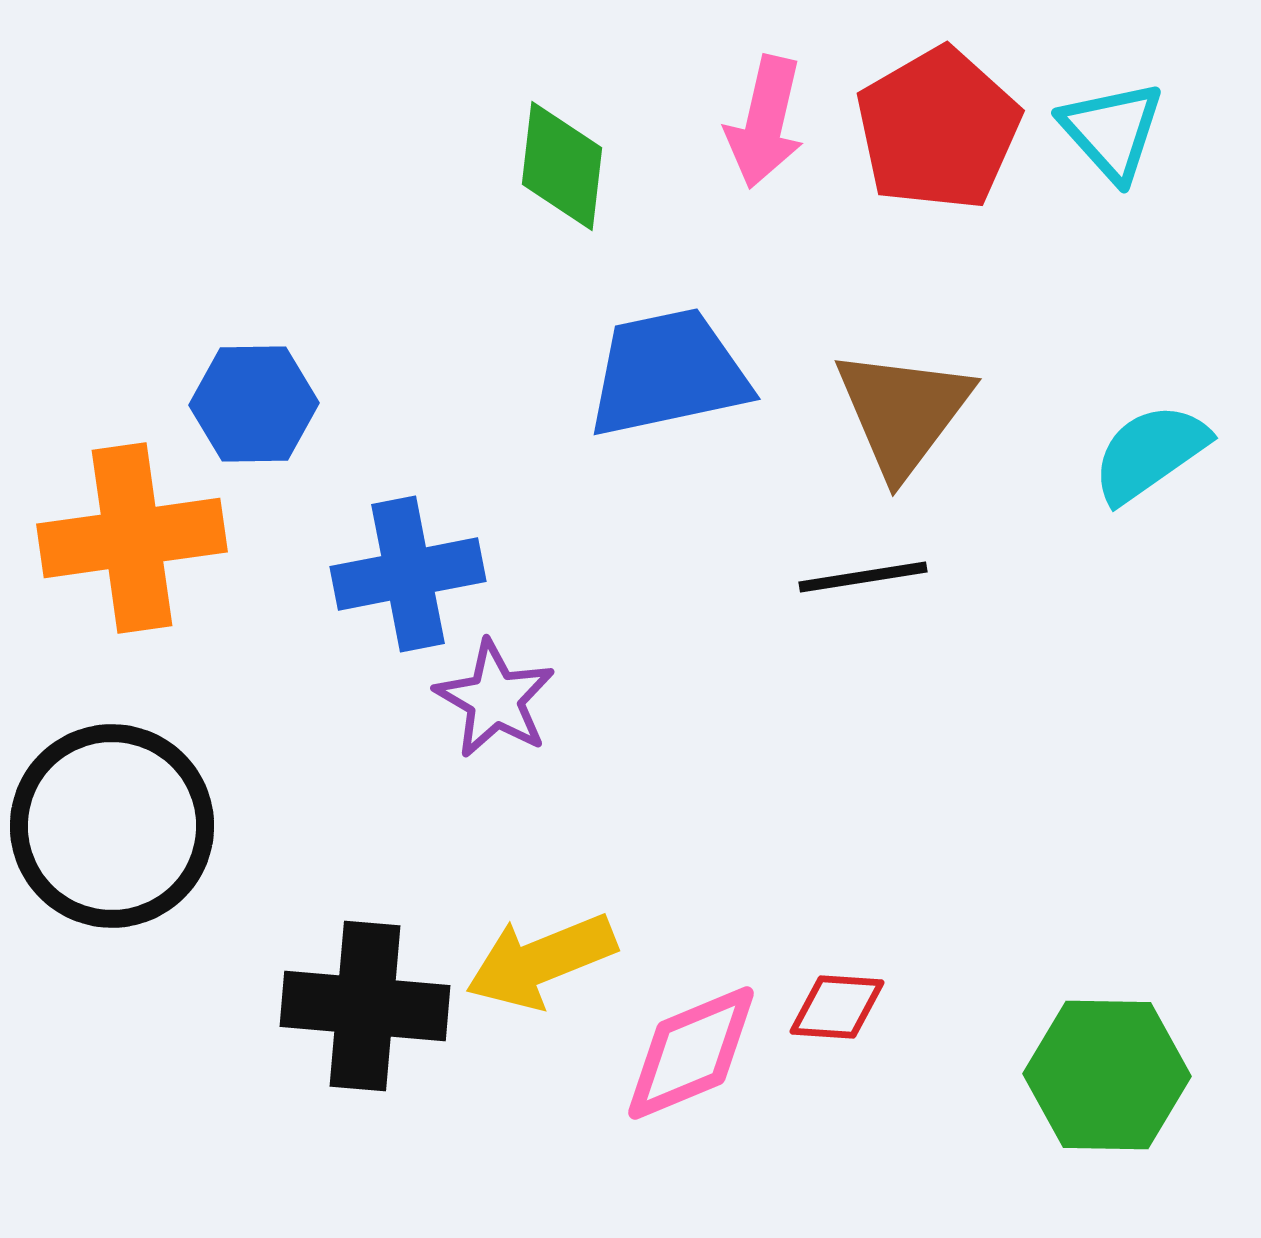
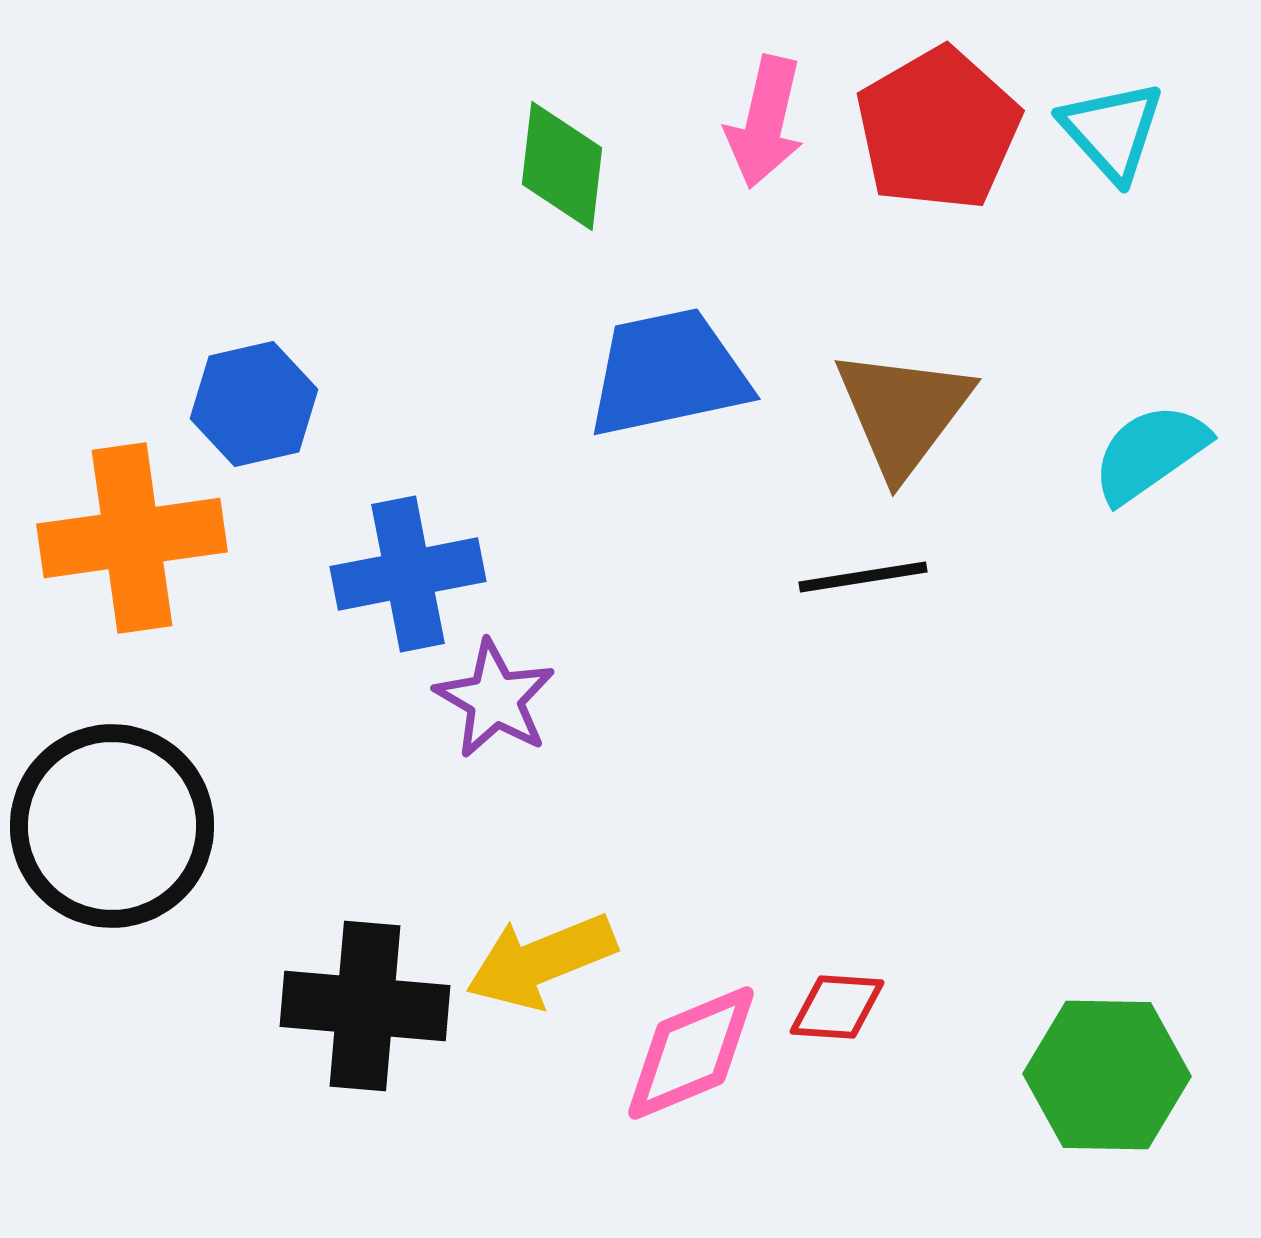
blue hexagon: rotated 12 degrees counterclockwise
